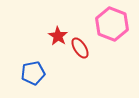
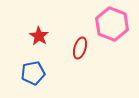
red star: moved 19 px left
red ellipse: rotated 50 degrees clockwise
